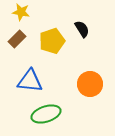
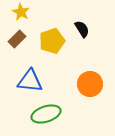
yellow star: rotated 18 degrees clockwise
